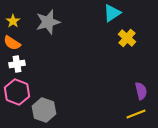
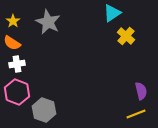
gray star: rotated 30 degrees counterclockwise
yellow cross: moved 1 px left, 2 px up
